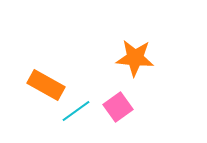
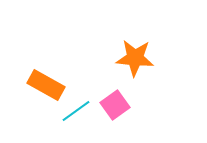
pink square: moved 3 px left, 2 px up
